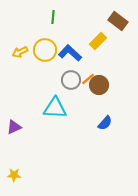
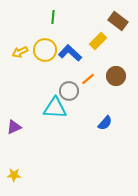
gray circle: moved 2 px left, 11 px down
brown circle: moved 17 px right, 9 px up
